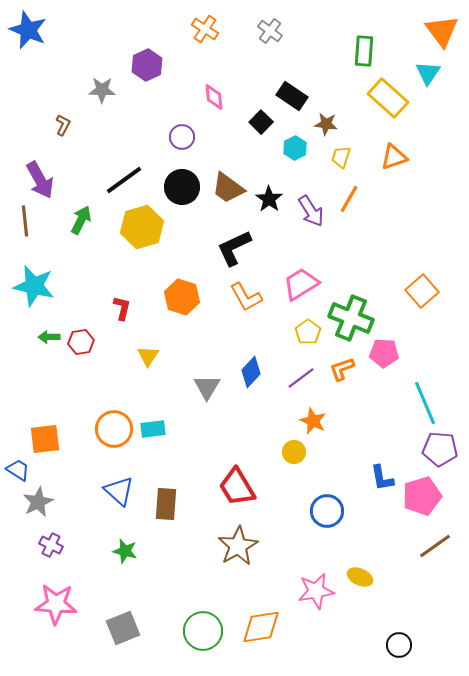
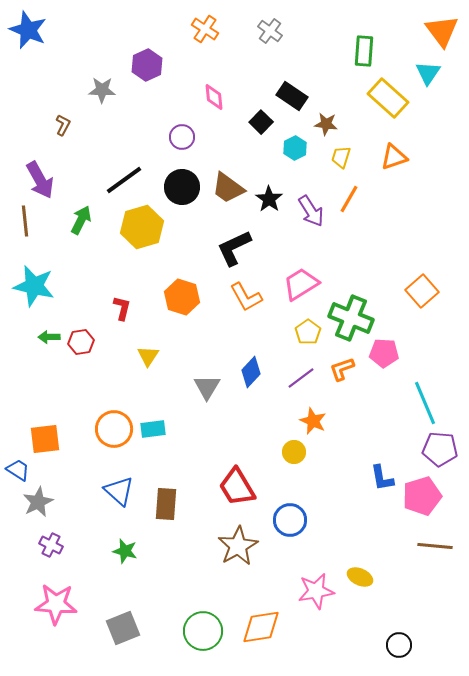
blue circle at (327, 511): moved 37 px left, 9 px down
brown line at (435, 546): rotated 40 degrees clockwise
